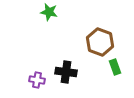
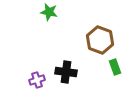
brown hexagon: moved 2 px up
purple cross: rotated 28 degrees counterclockwise
